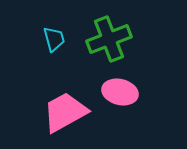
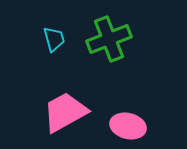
pink ellipse: moved 8 px right, 34 px down
